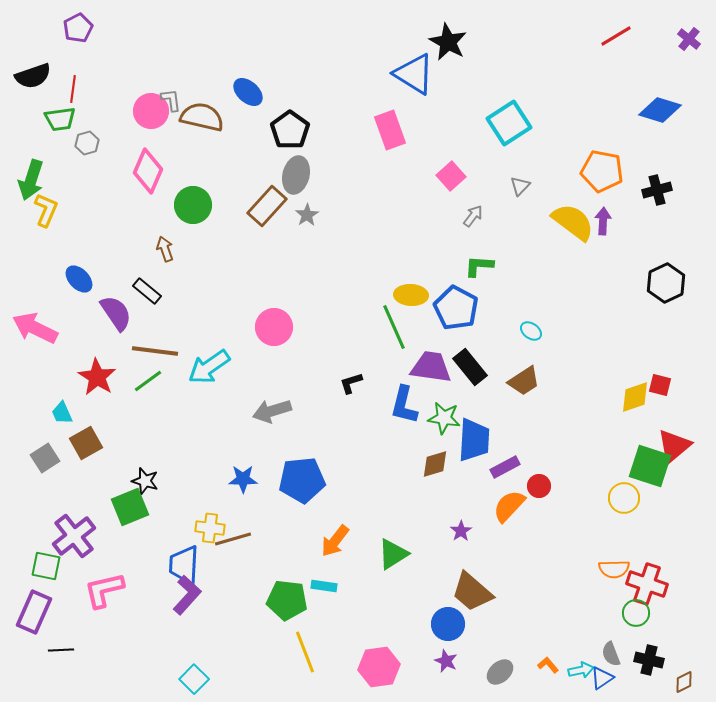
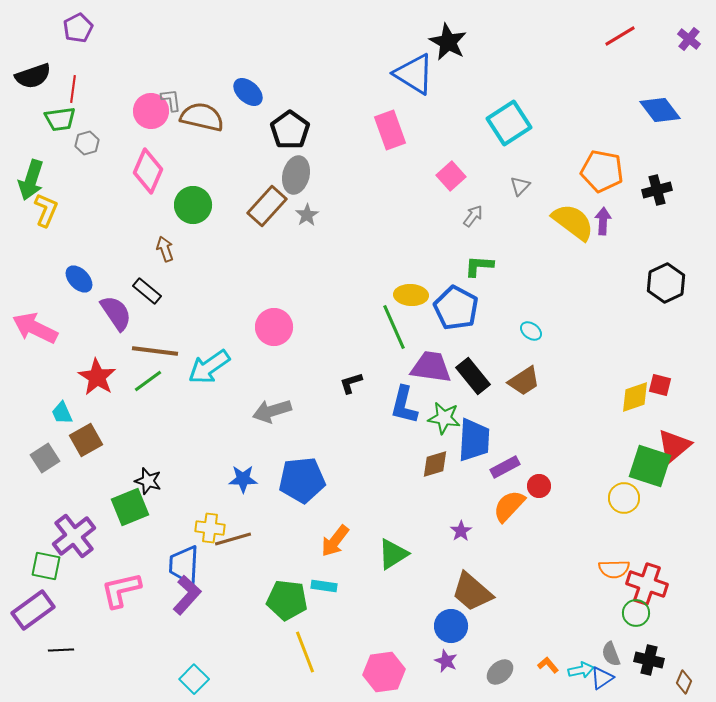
red line at (616, 36): moved 4 px right
blue diamond at (660, 110): rotated 36 degrees clockwise
black rectangle at (470, 367): moved 3 px right, 9 px down
brown square at (86, 443): moved 3 px up
black star at (145, 481): moved 3 px right
pink L-shape at (104, 590): moved 17 px right
purple rectangle at (34, 612): moved 1 px left, 2 px up; rotated 30 degrees clockwise
blue circle at (448, 624): moved 3 px right, 2 px down
pink hexagon at (379, 667): moved 5 px right, 5 px down
brown diamond at (684, 682): rotated 40 degrees counterclockwise
